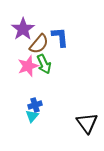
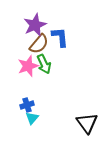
purple star: moved 12 px right, 4 px up; rotated 10 degrees clockwise
blue cross: moved 8 px left
cyan triangle: moved 2 px down
